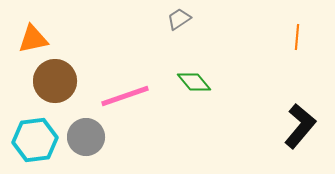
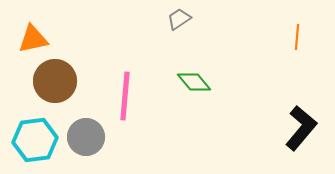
pink line: rotated 66 degrees counterclockwise
black L-shape: moved 1 px right, 2 px down
